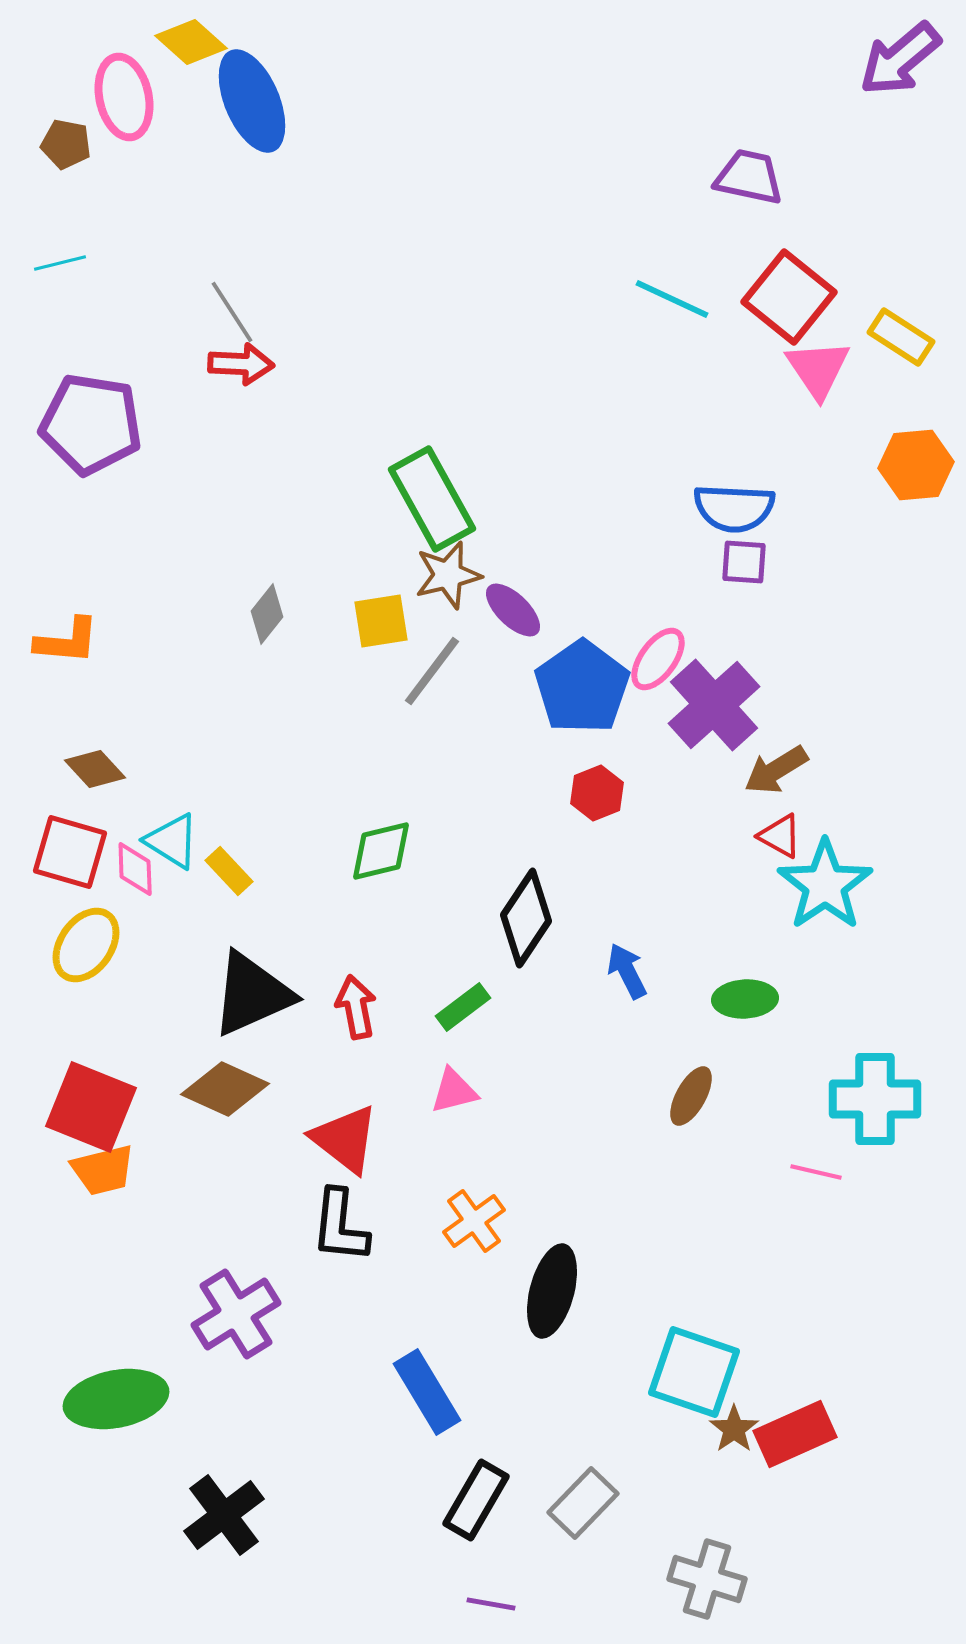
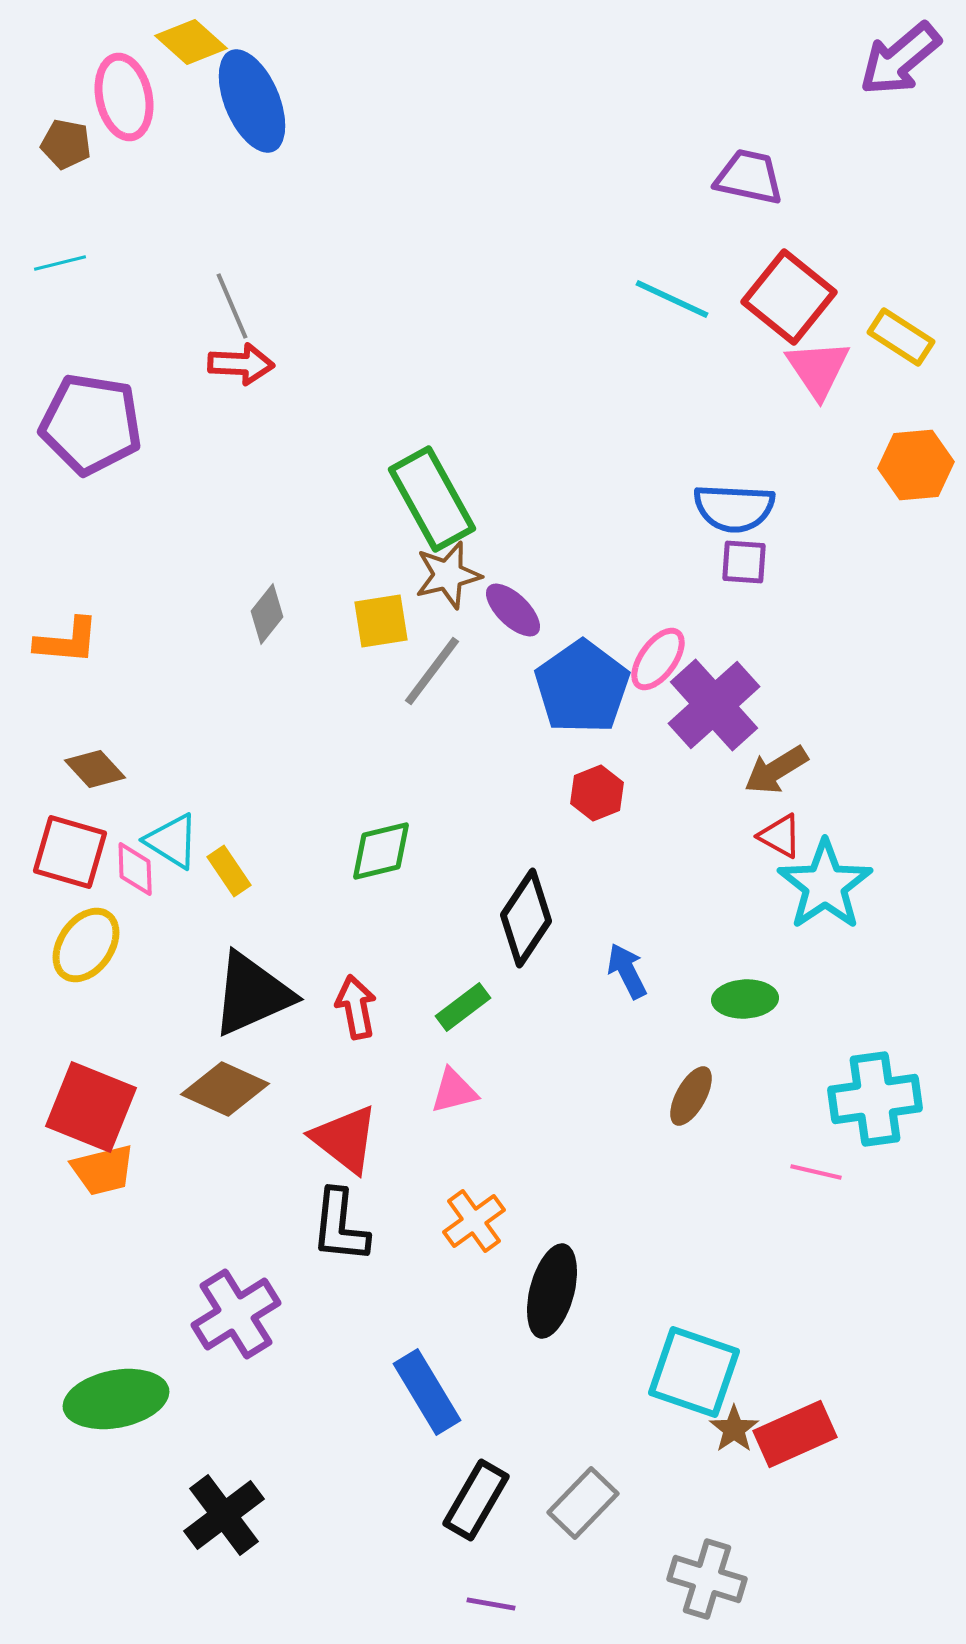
gray line at (232, 312): moved 6 px up; rotated 10 degrees clockwise
yellow rectangle at (229, 871): rotated 9 degrees clockwise
cyan cross at (875, 1099): rotated 8 degrees counterclockwise
